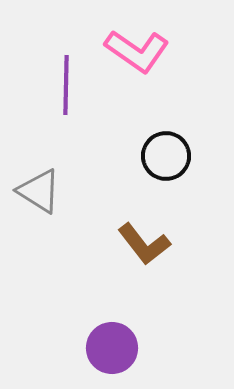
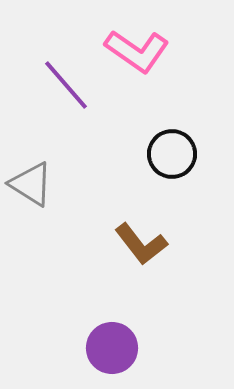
purple line: rotated 42 degrees counterclockwise
black circle: moved 6 px right, 2 px up
gray triangle: moved 8 px left, 7 px up
brown L-shape: moved 3 px left
